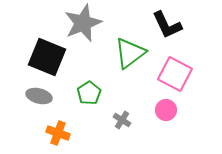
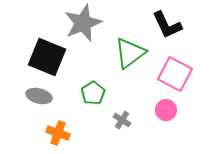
green pentagon: moved 4 px right
